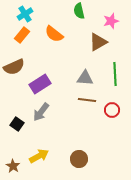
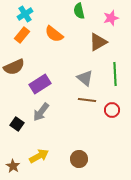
pink star: moved 3 px up
gray triangle: rotated 36 degrees clockwise
